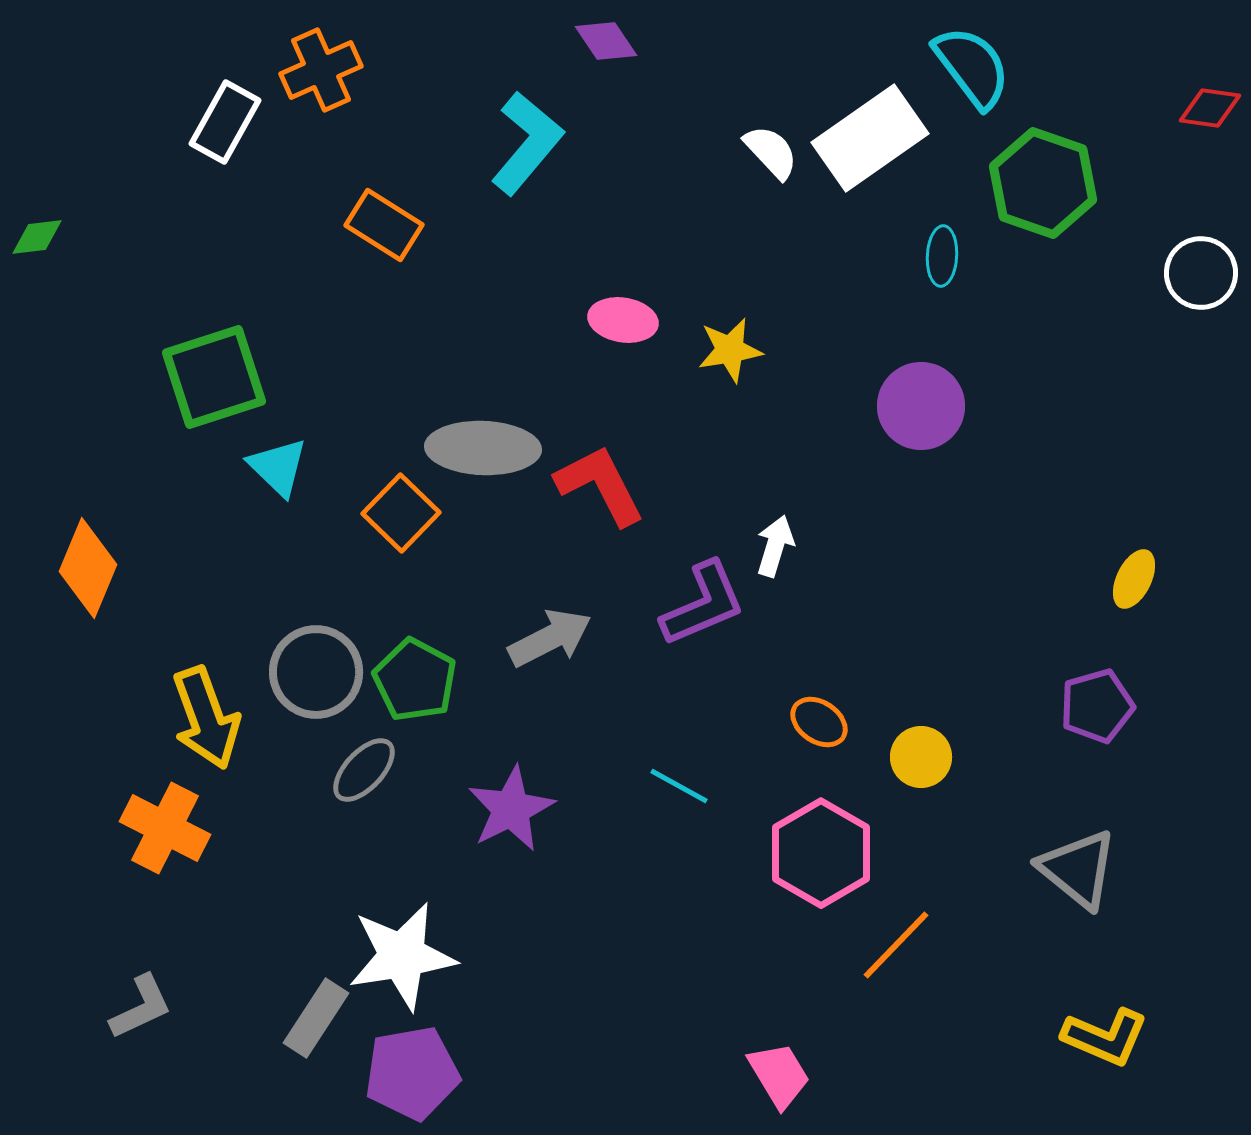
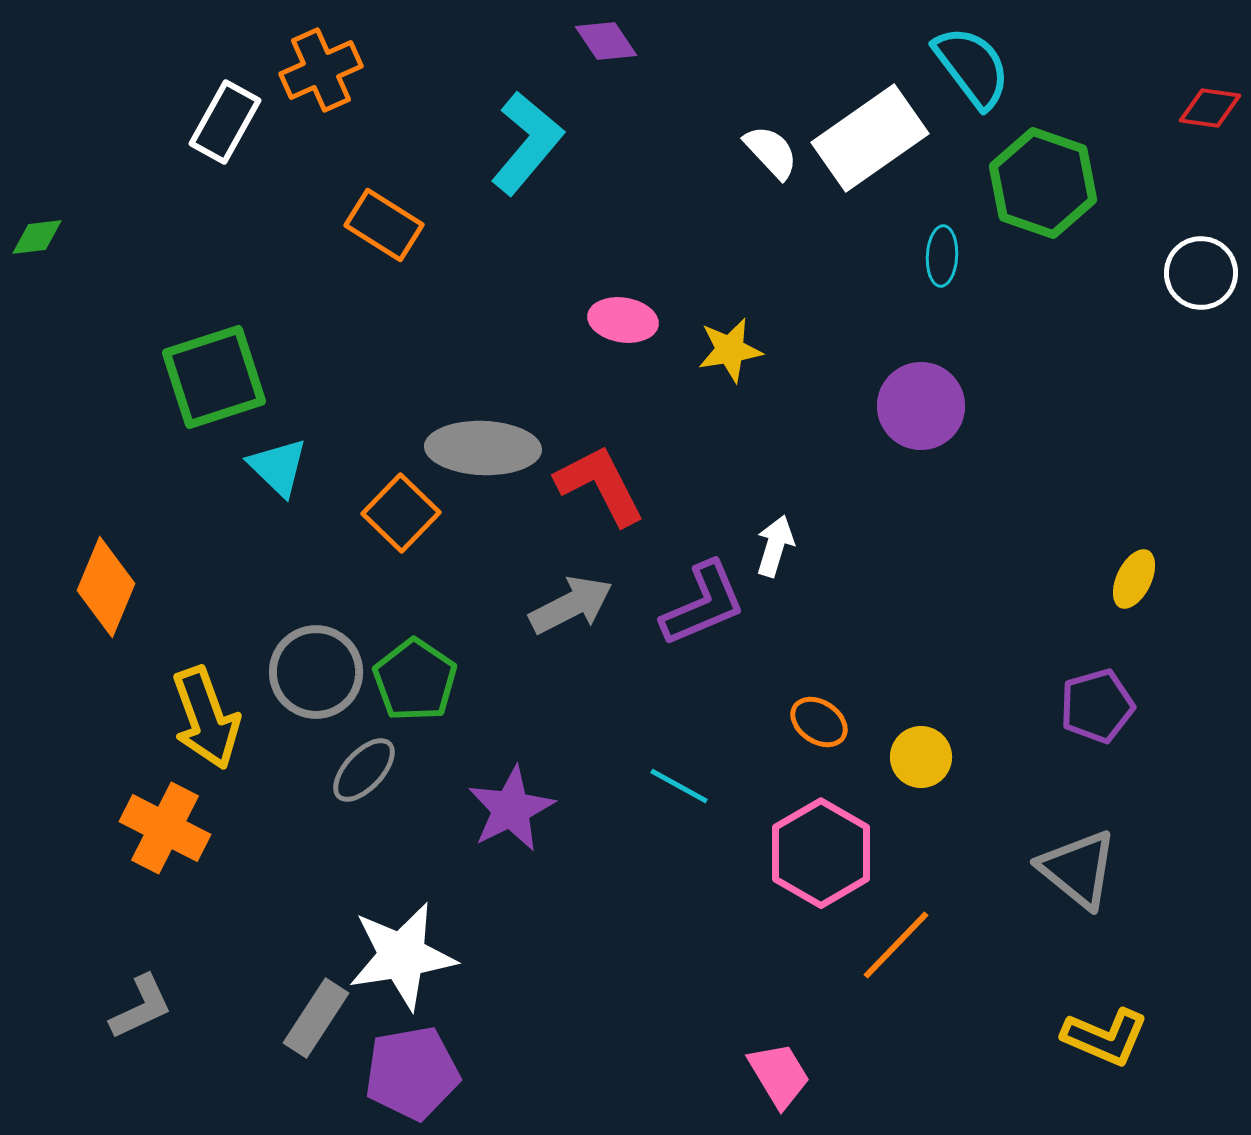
orange diamond at (88, 568): moved 18 px right, 19 px down
gray arrow at (550, 638): moved 21 px right, 33 px up
green pentagon at (415, 680): rotated 6 degrees clockwise
